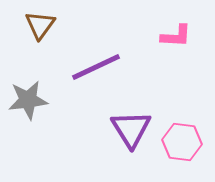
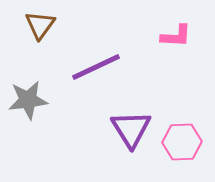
pink hexagon: rotated 9 degrees counterclockwise
